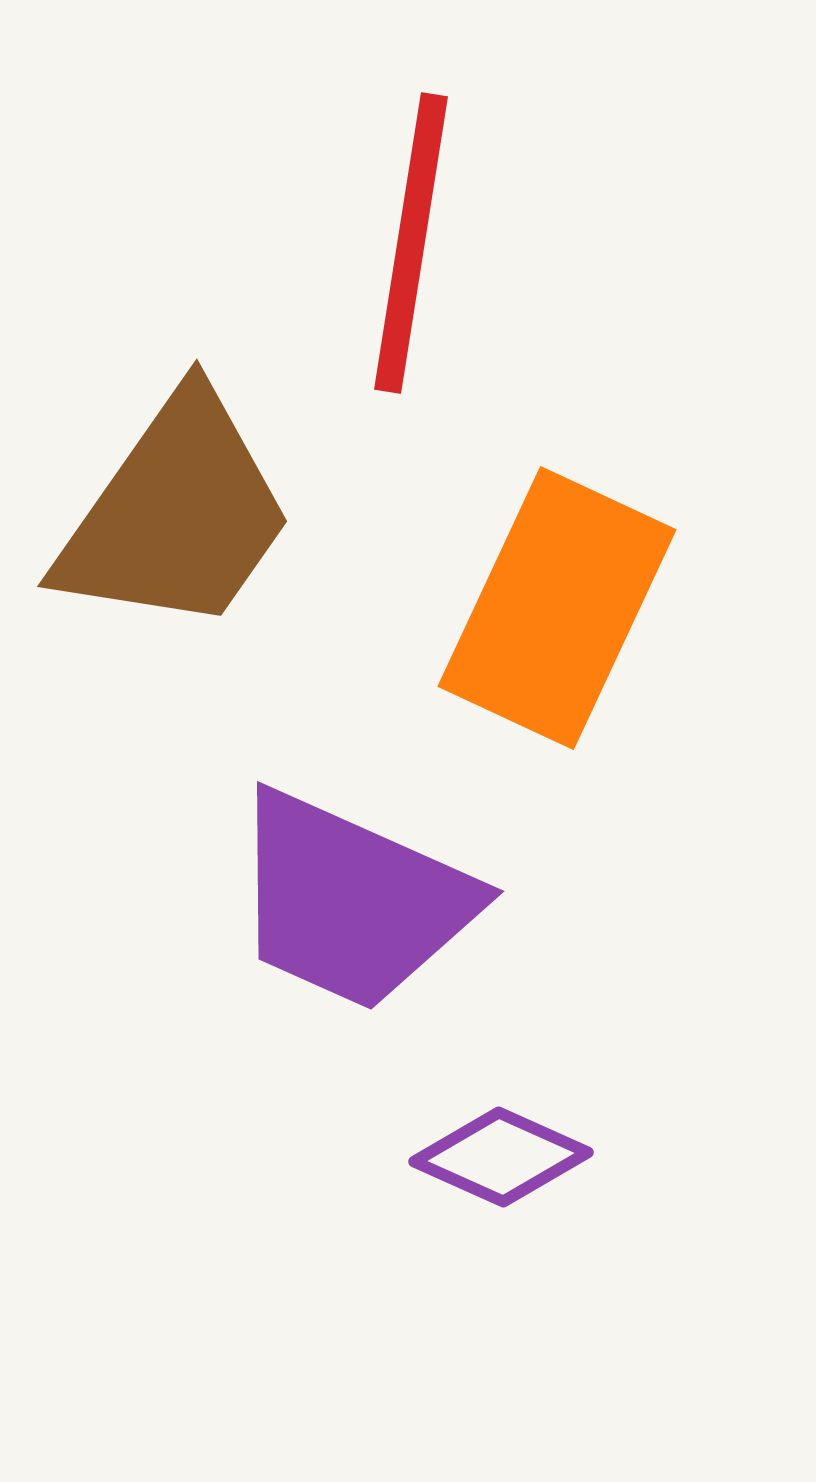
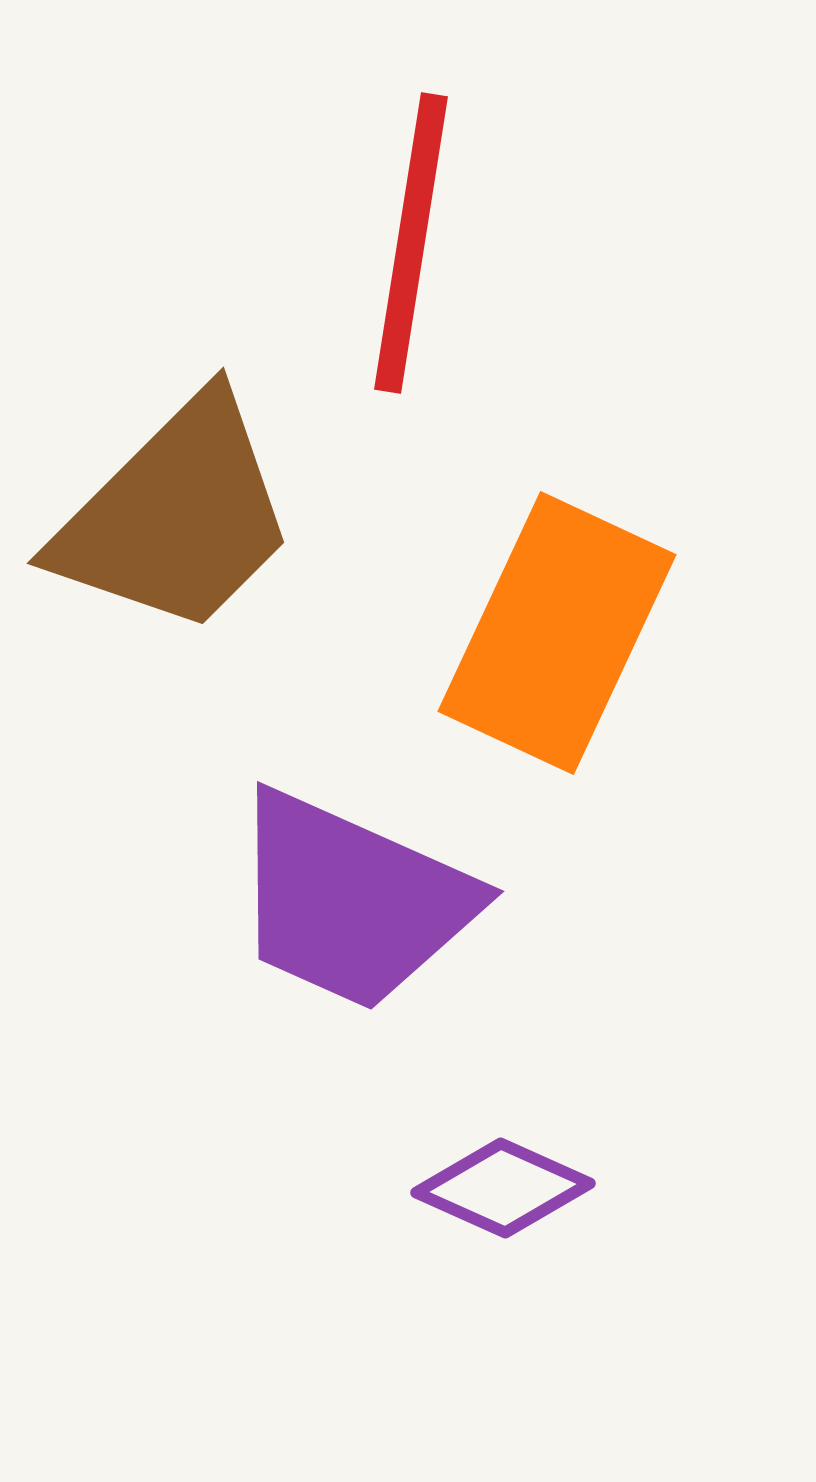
brown trapezoid: moved 2 px down; rotated 10 degrees clockwise
orange rectangle: moved 25 px down
purple diamond: moved 2 px right, 31 px down
